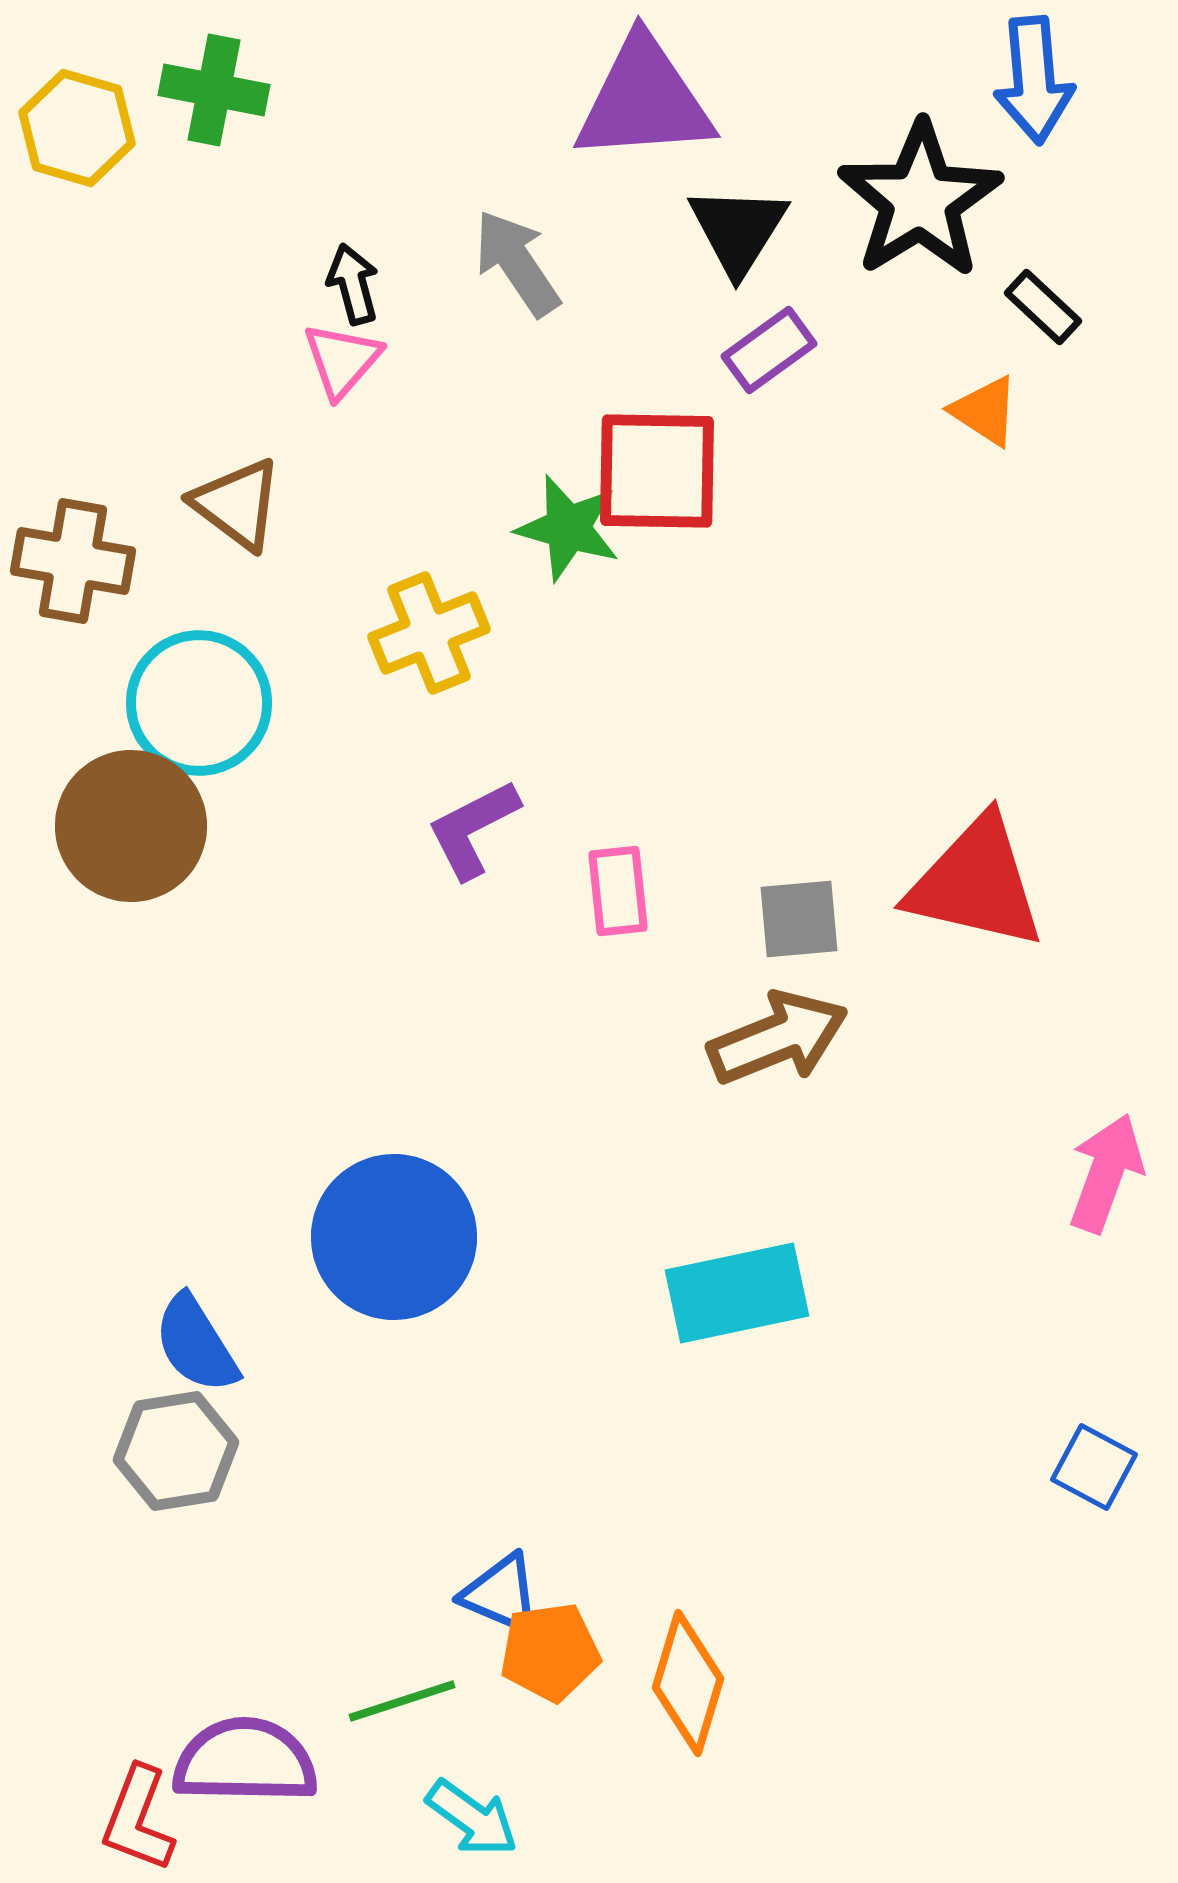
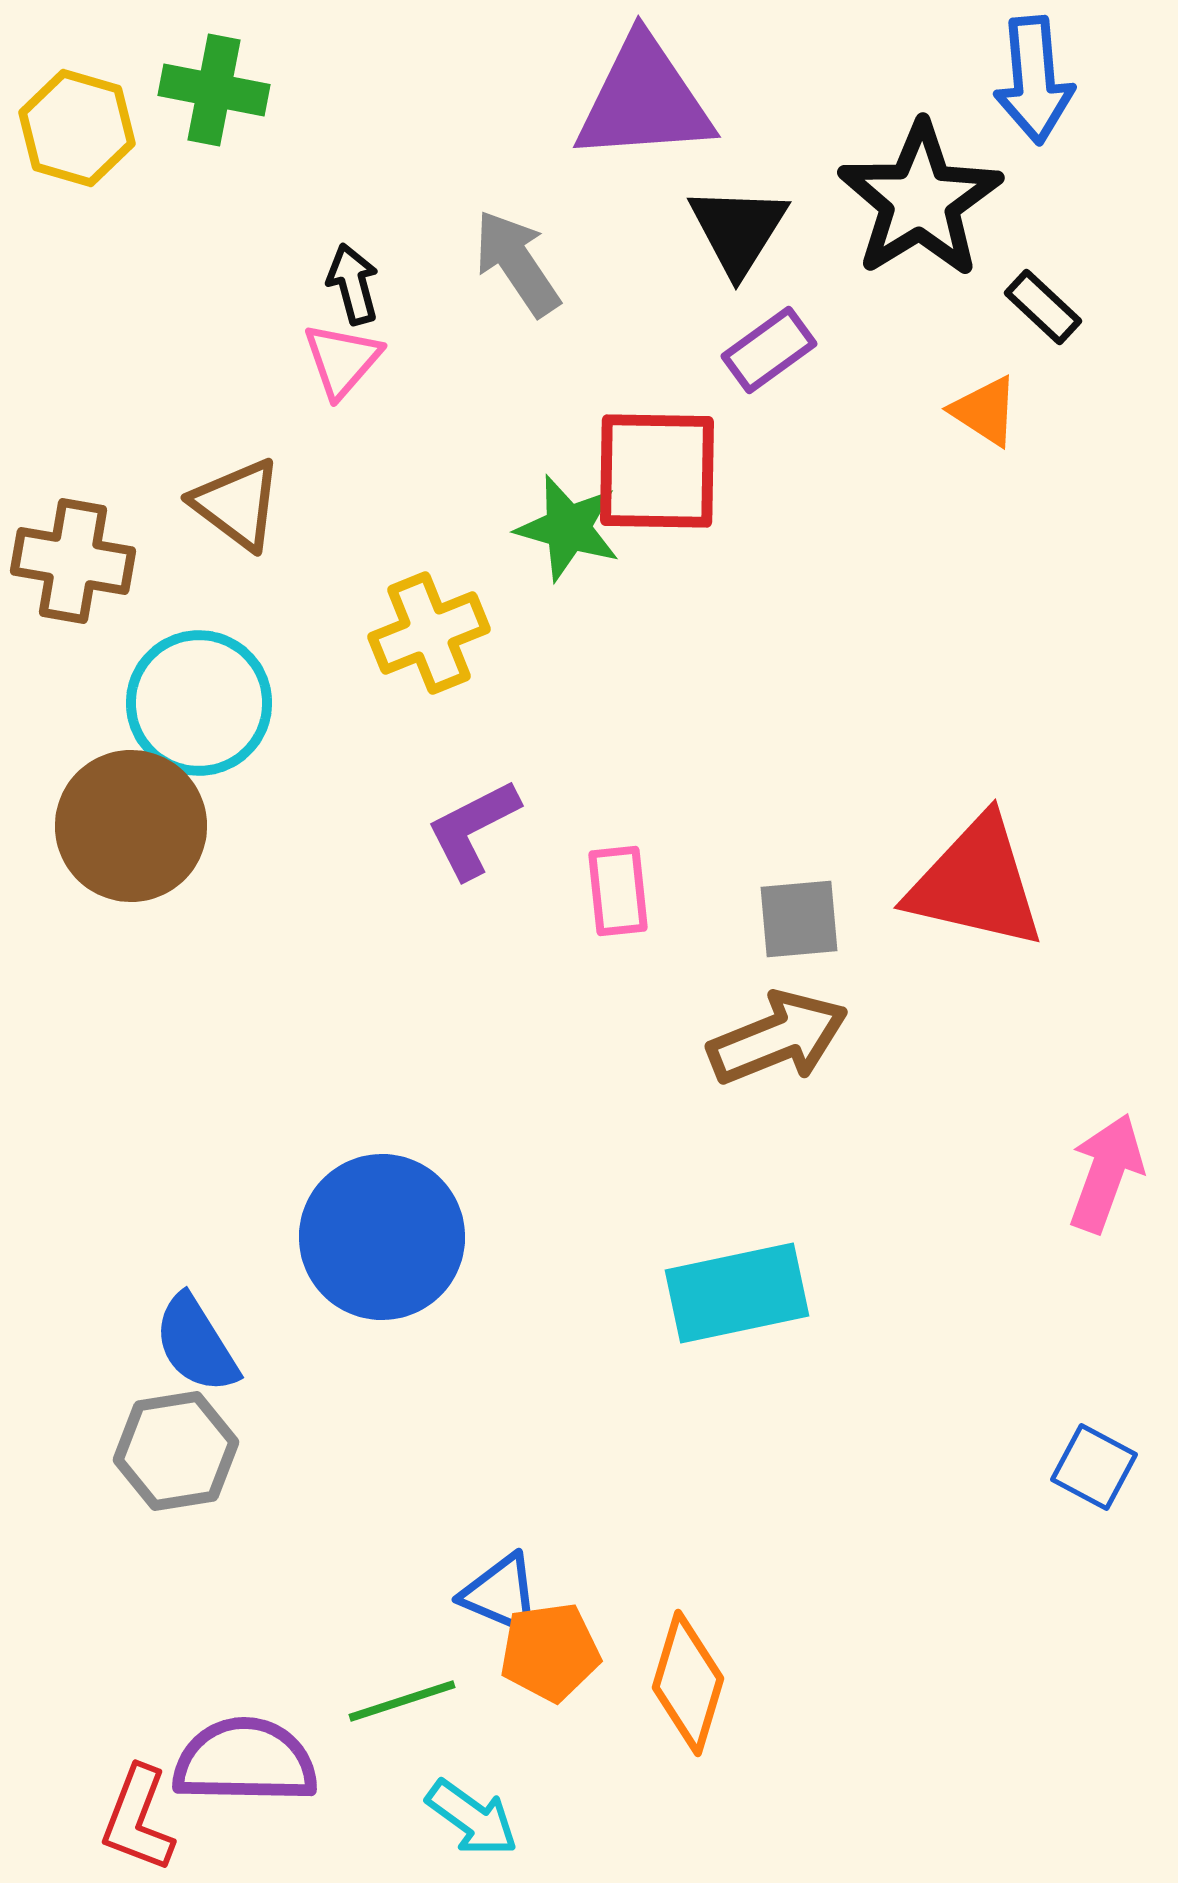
blue circle: moved 12 px left
